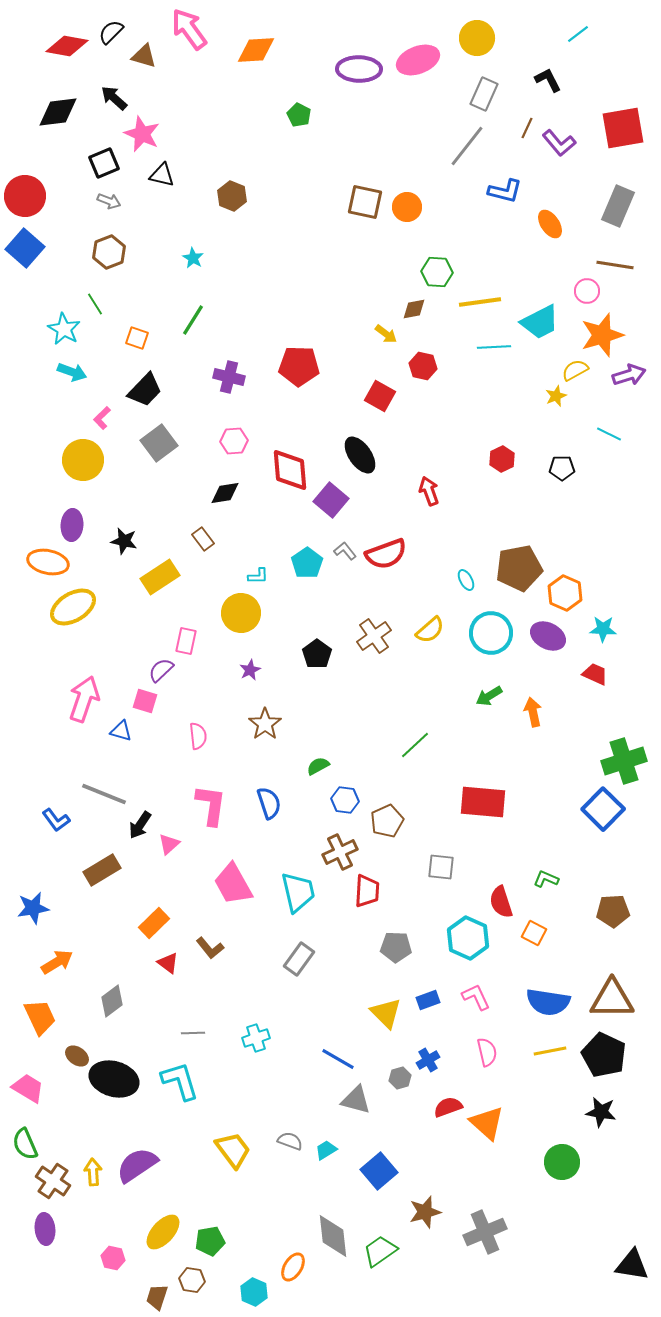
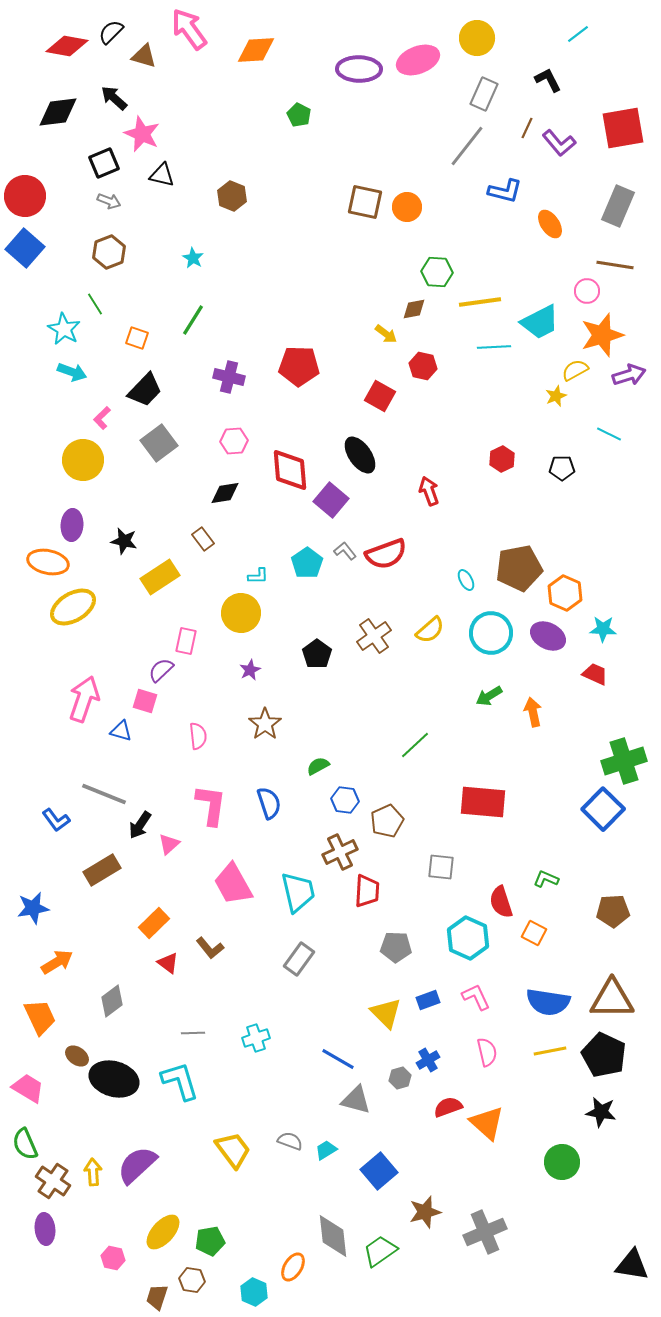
purple semicircle at (137, 1165): rotated 9 degrees counterclockwise
